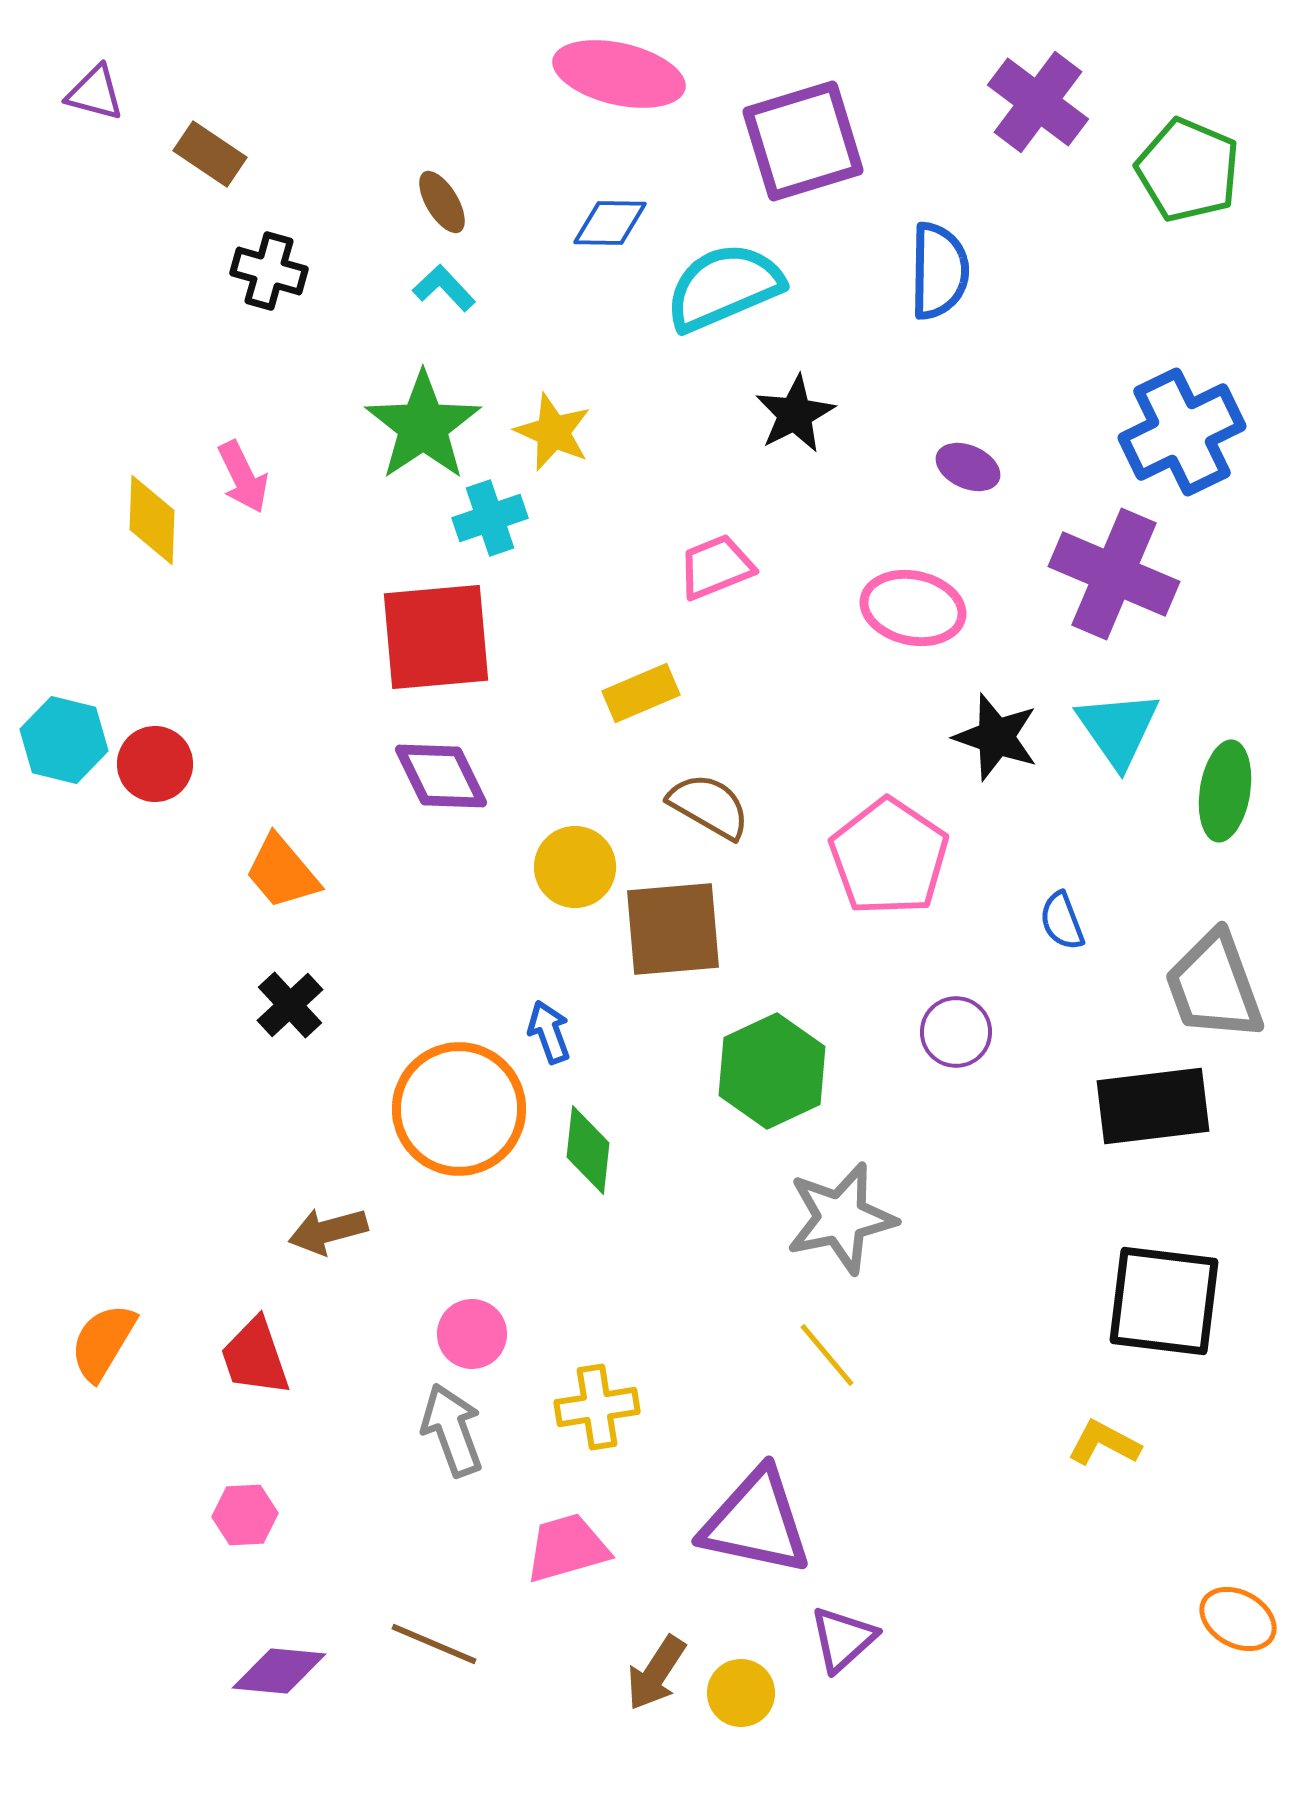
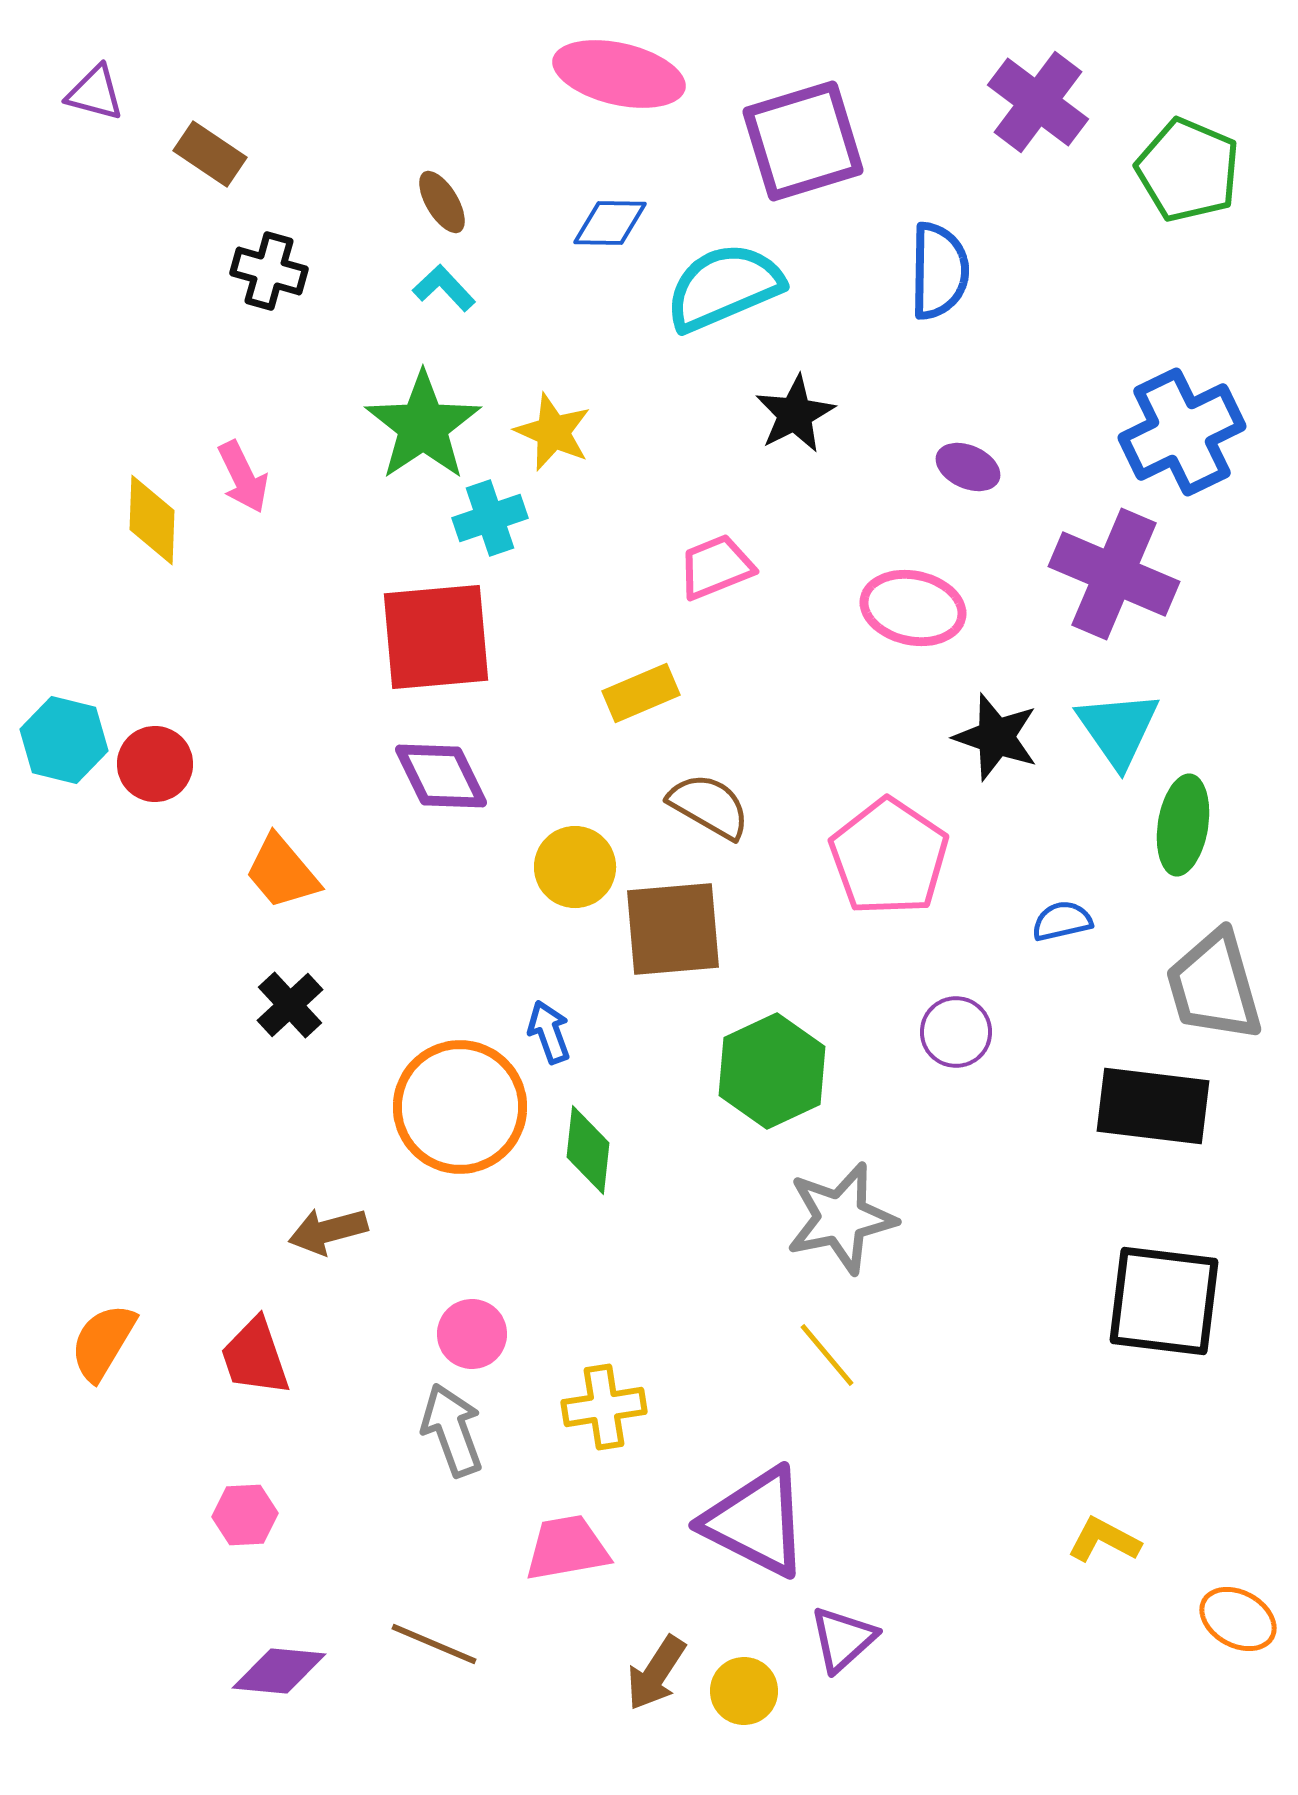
green ellipse at (1225, 791): moved 42 px left, 34 px down
blue semicircle at (1062, 921): rotated 98 degrees clockwise
gray trapezoid at (1214, 986): rotated 4 degrees clockwise
black rectangle at (1153, 1106): rotated 14 degrees clockwise
orange circle at (459, 1109): moved 1 px right, 2 px up
yellow cross at (597, 1407): moved 7 px right
yellow L-shape at (1104, 1443): moved 97 px down
purple triangle at (756, 1522): rotated 15 degrees clockwise
pink trapezoid at (567, 1548): rotated 6 degrees clockwise
yellow circle at (741, 1693): moved 3 px right, 2 px up
